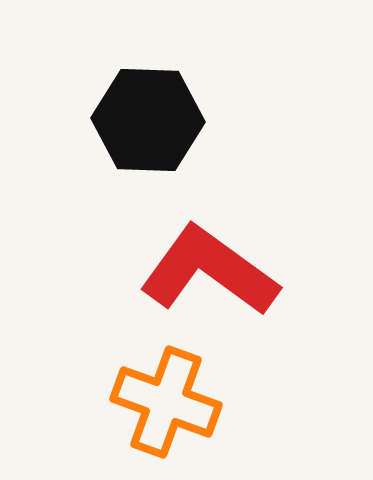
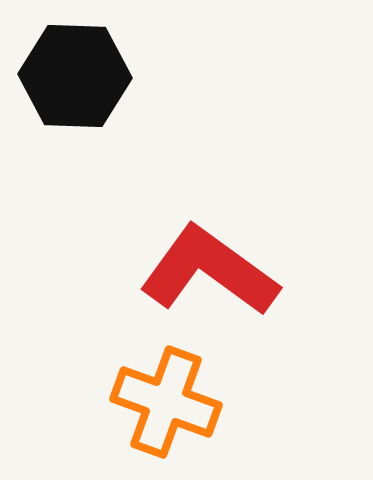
black hexagon: moved 73 px left, 44 px up
